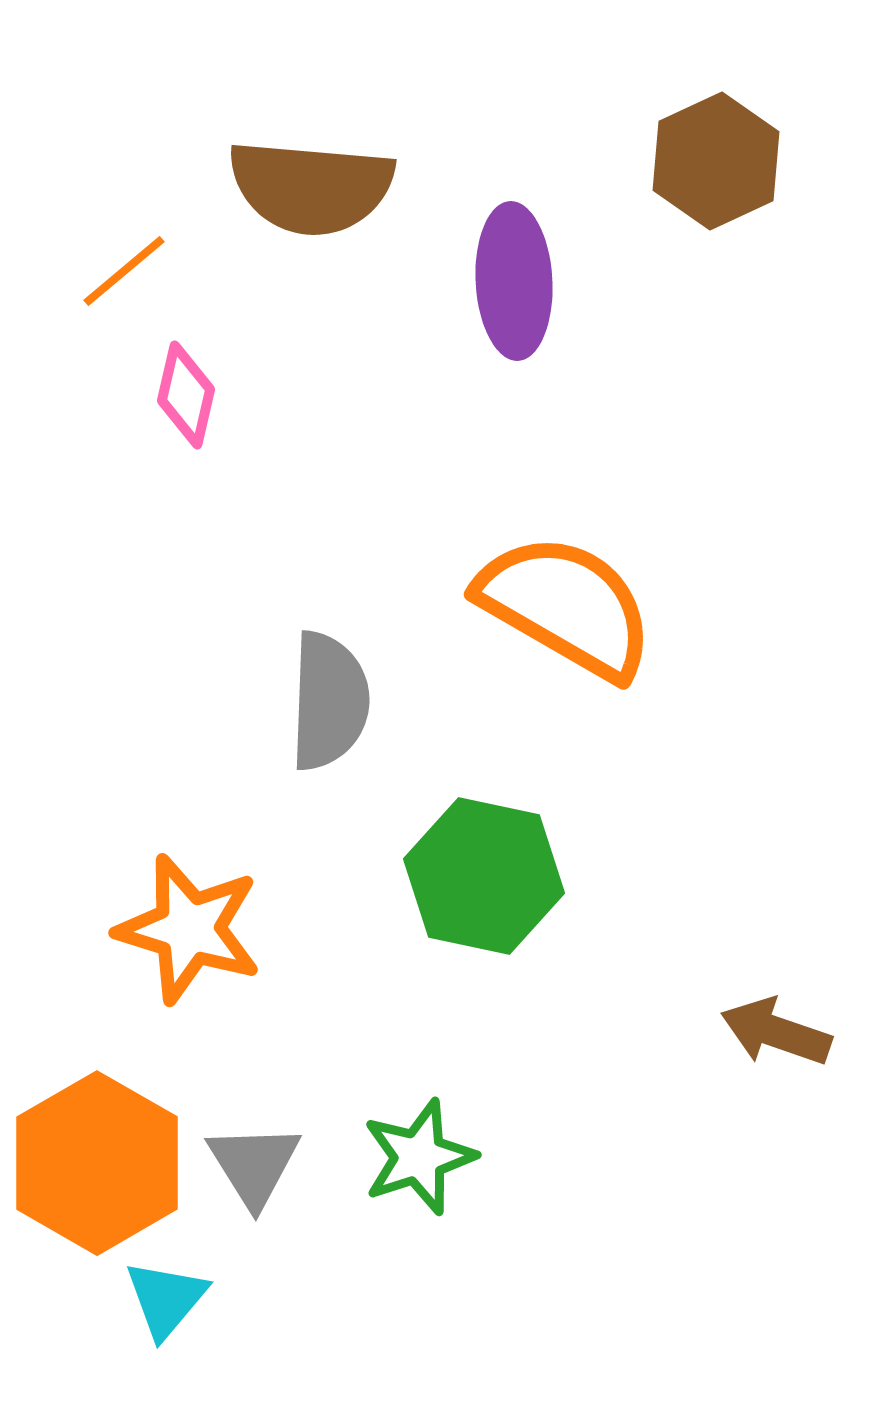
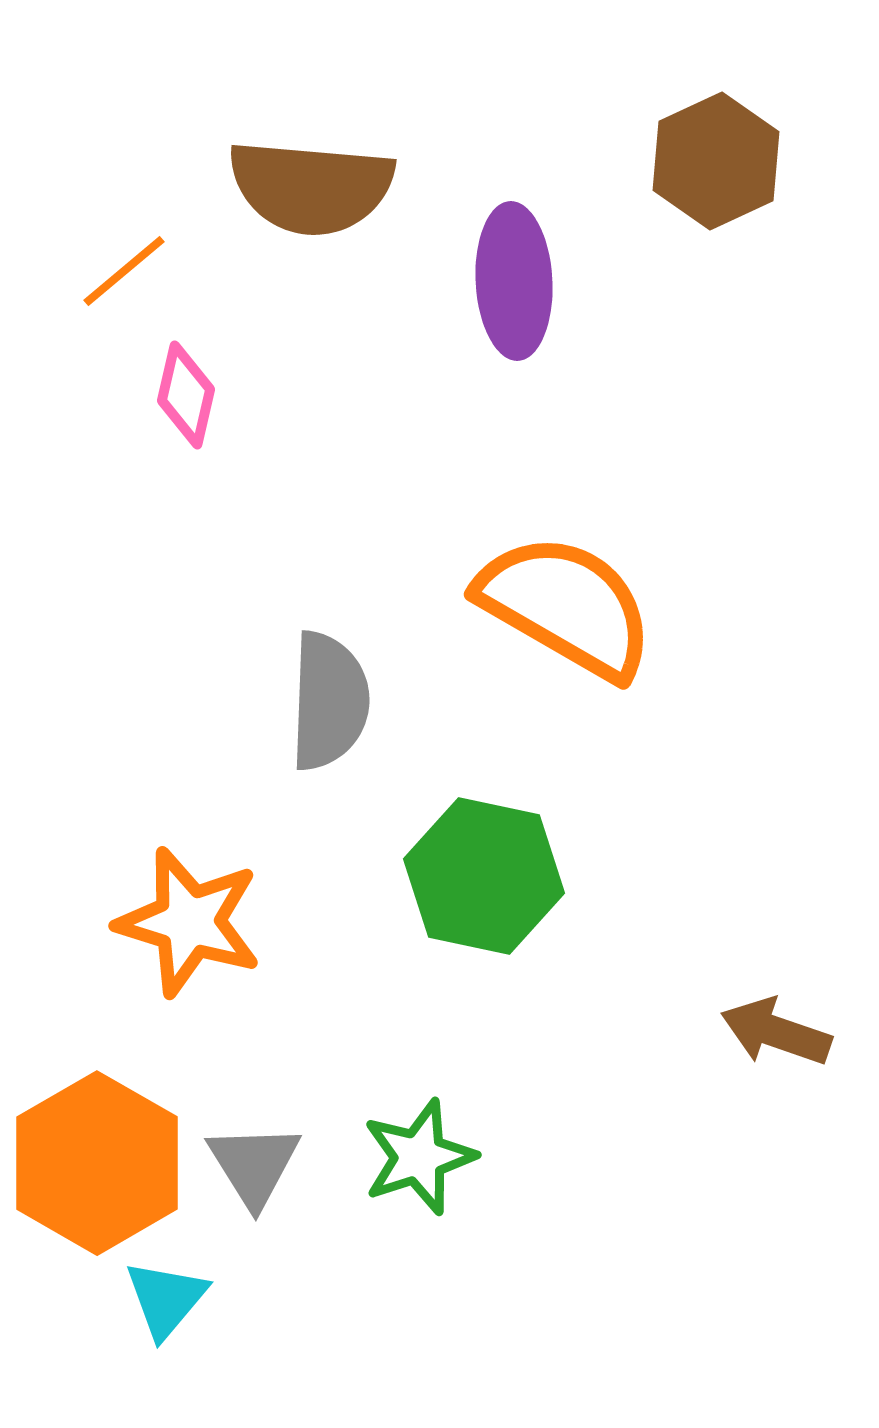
orange star: moved 7 px up
